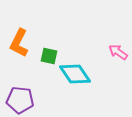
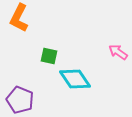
orange L-shape: moved 25 px up
cyan diamond: moved 5 px down
purple pentagon: rotated 16 degrees clockwise
